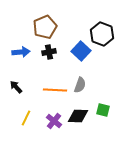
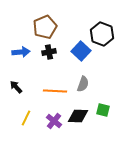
gray semicircle: moved 3 px right, 1 px up
orange line: moved 1 px down
